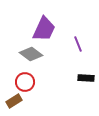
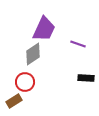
purple line: rotated 49 degrees counterclockwise
gray diamond: moved 2 px right; rotated 70 degrees counterclockwise
